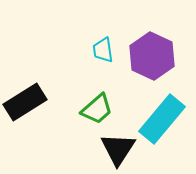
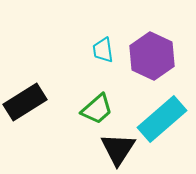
cyan rectangle: rotated 9 degrees clockwise
